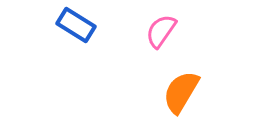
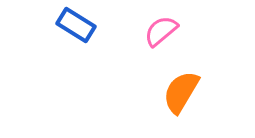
pink semicircle: rotated 15 degrees clockwise
